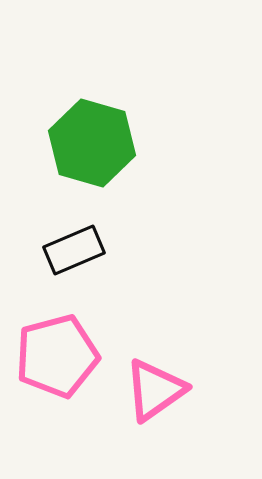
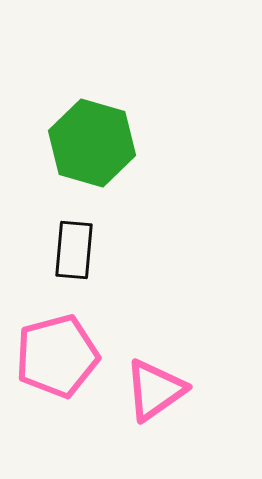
black rectangle: rotated 62 degrees counterclockwise
